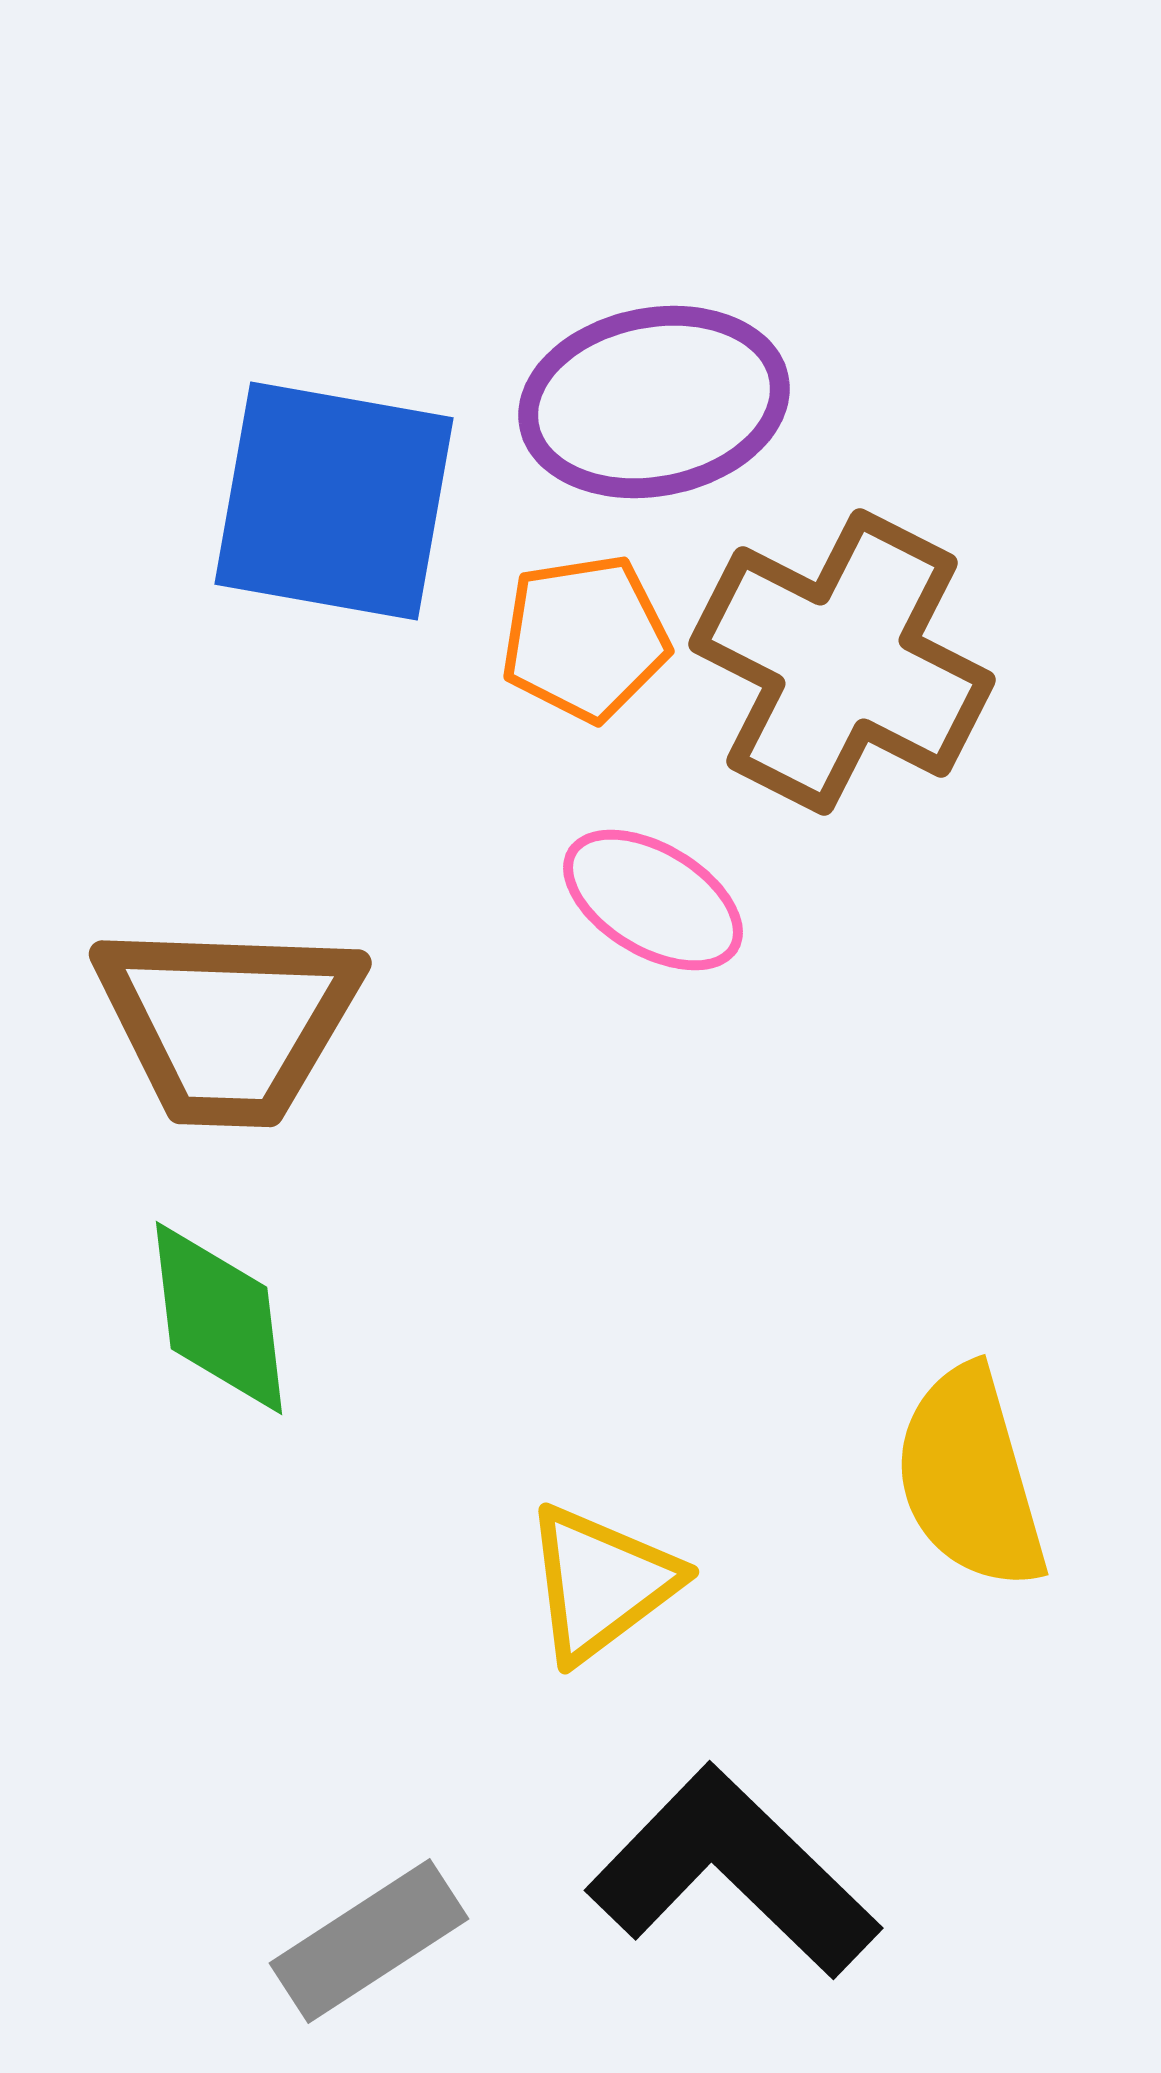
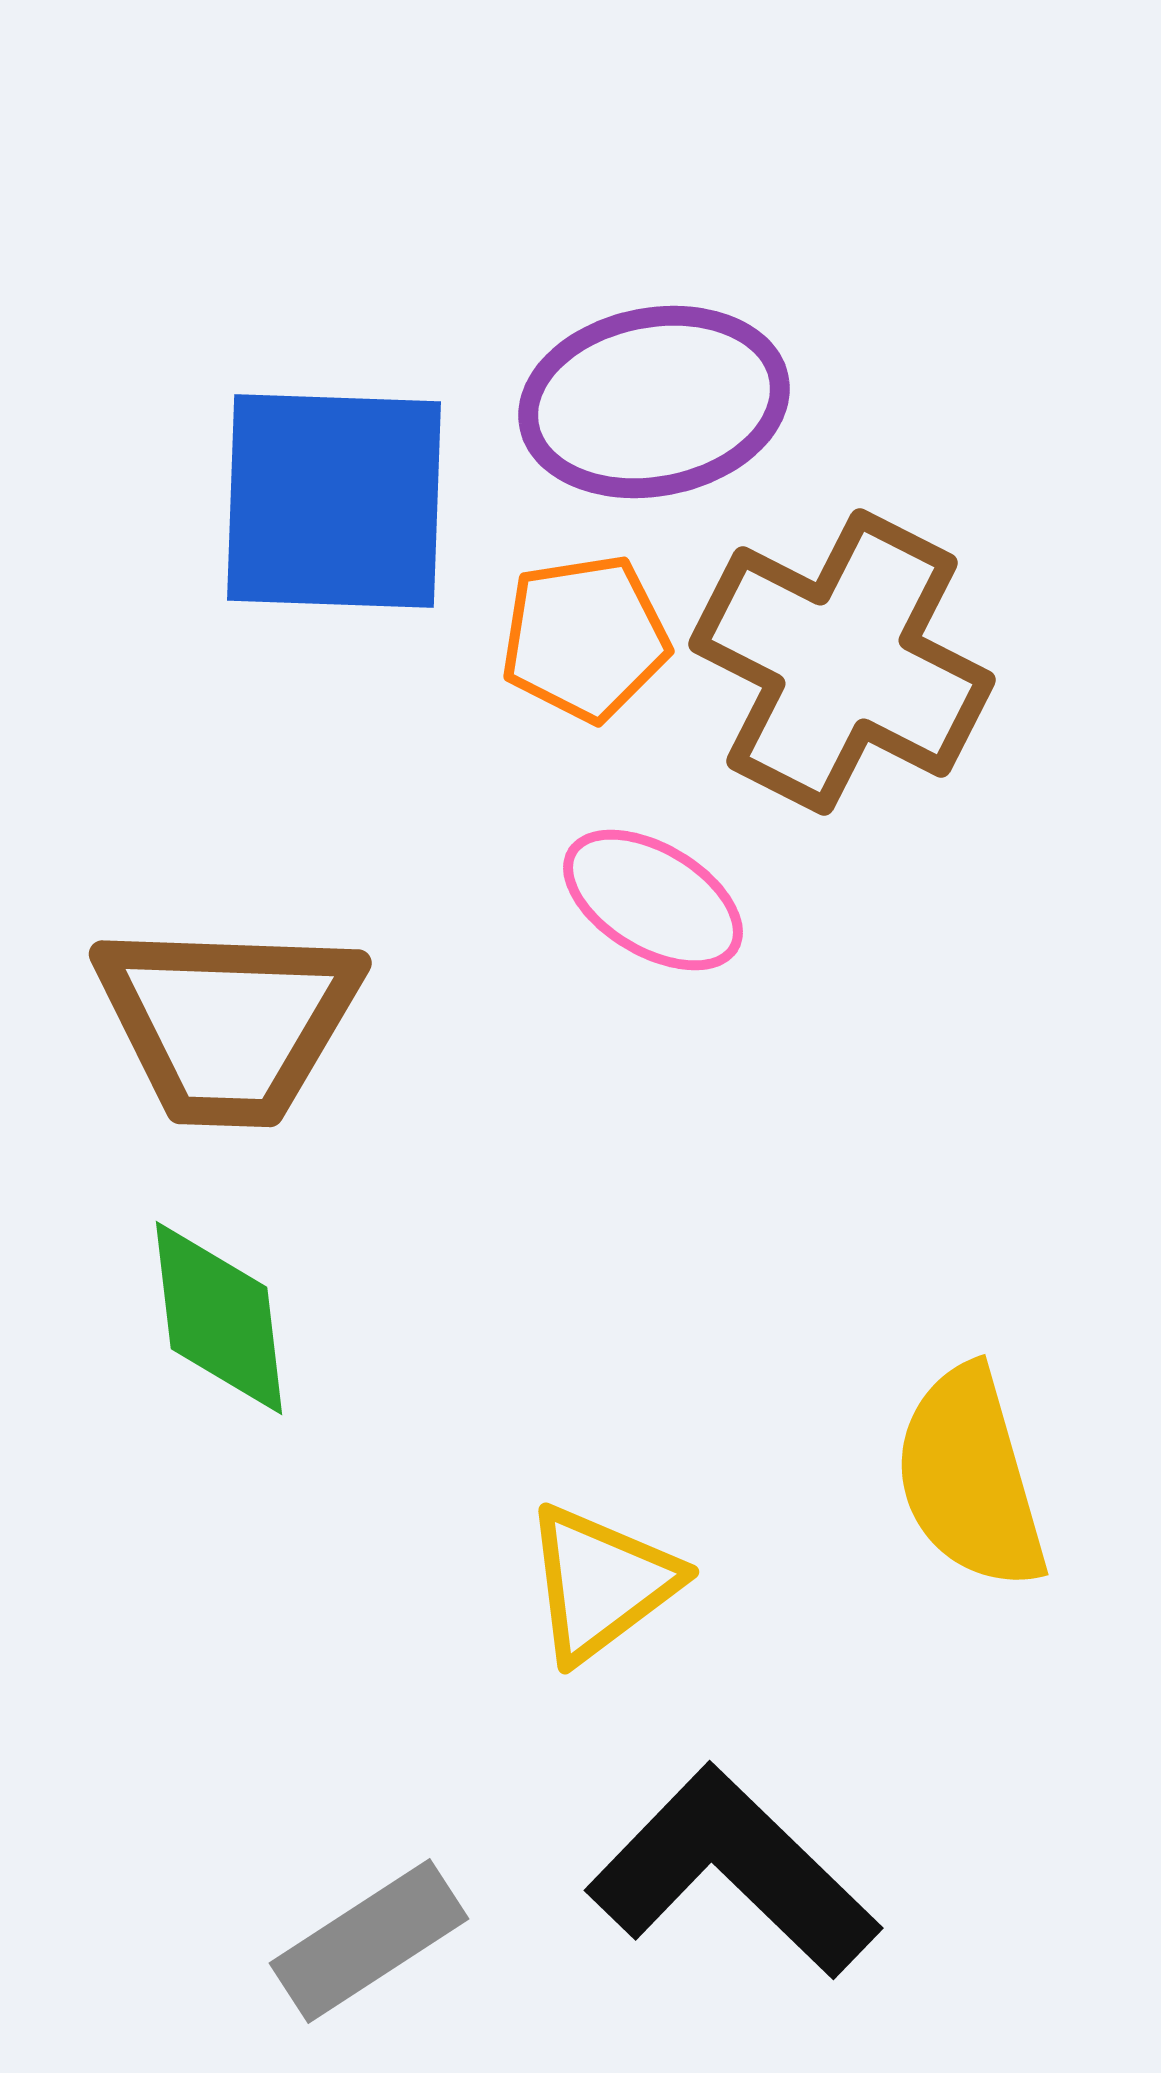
blue square: rotated 8 degrees counterclockwise
